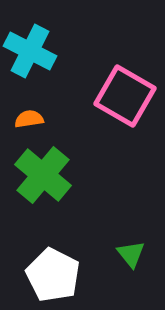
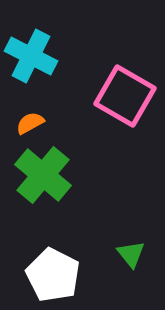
cyan cross: moved 1 px right, 5 px down
orange semicircle: moved 1 px right, 4 px down; rotated 20 degrees counterclockwise
